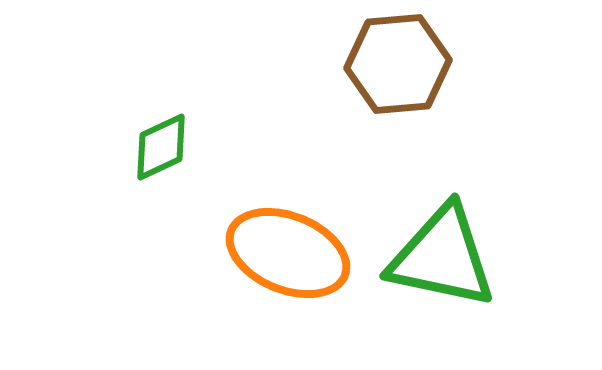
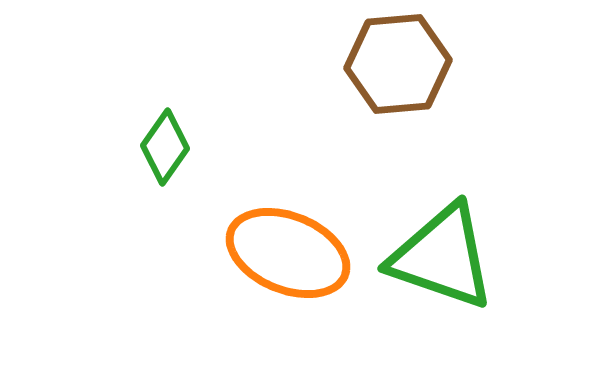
green diamond: moved 4 px right; rotated 30 degrees counterclockwise
green triangle: rotated 7 degrees clockwise
